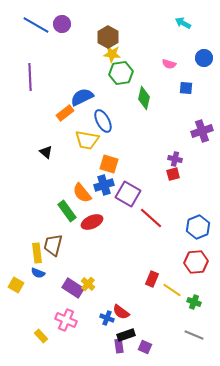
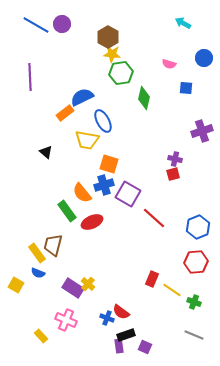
red line at (151, 218): moved 3 px right
yellow rectangle at (37, 253): rotated 30 degrees counterclockwise
